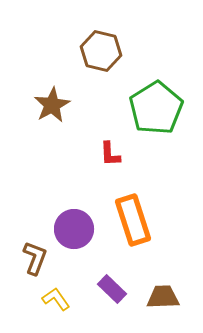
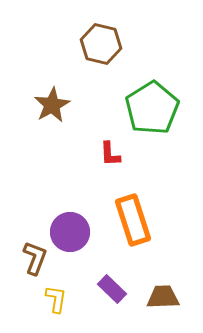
brown hexagon: moved 7 px up
green pentagon: moved 4 px left
purple circle: moved 4 px left, 3 px down
yellow L-shape: rotated 44 degrees clockwise
